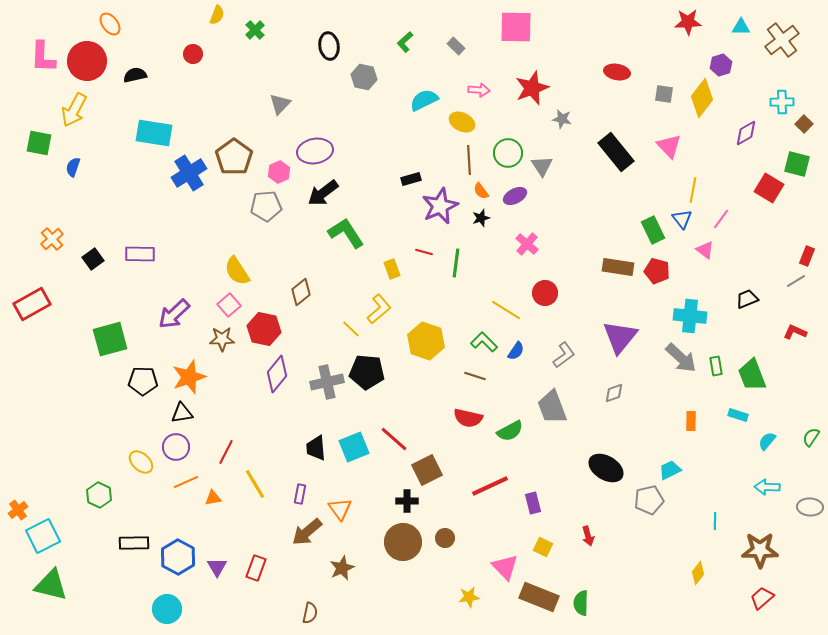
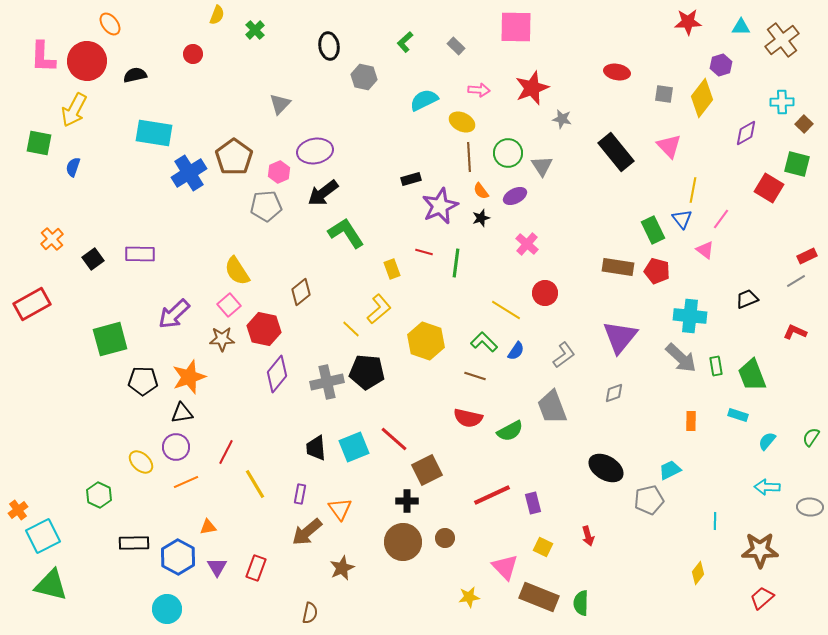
brown line at (469, 160): moved 3 px up
red rectangle at (807, 256): rotated 42 degrees clockwise
red line at (490, 486): moved 2 px right, 9 px down
orange triangle at (213, 498): moved 5 px left, 29 px down
